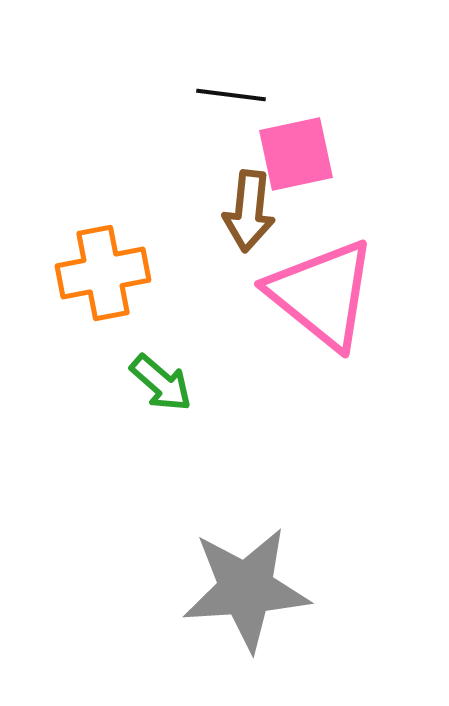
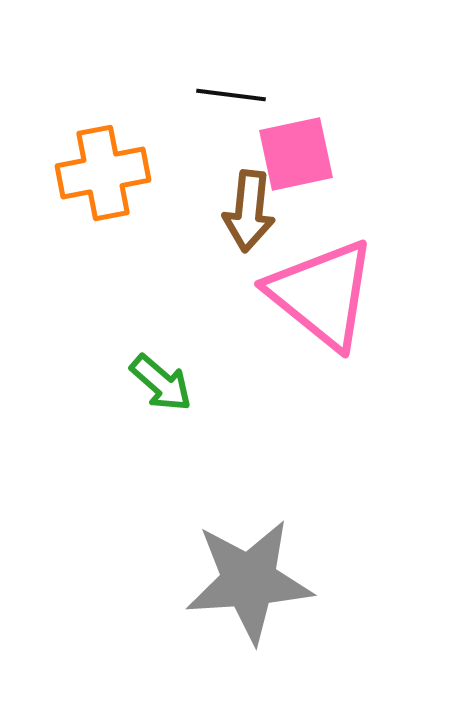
orange cross: moved 100 px up
gray star: moved 3 px right, 8 px up
